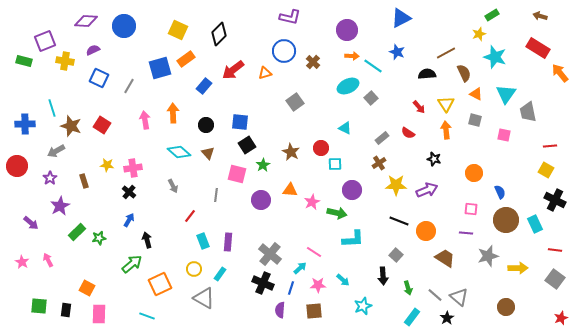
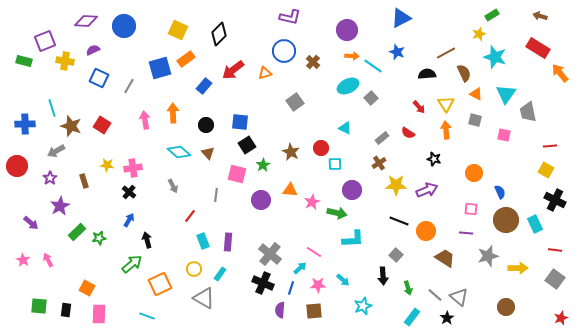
pink star at (22, 262): moved 1 px right, 2 px up
